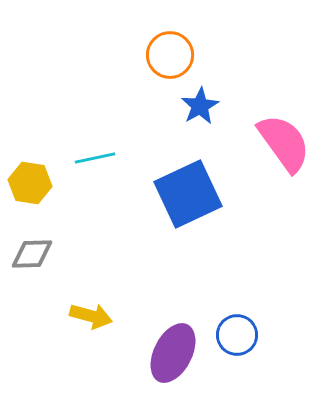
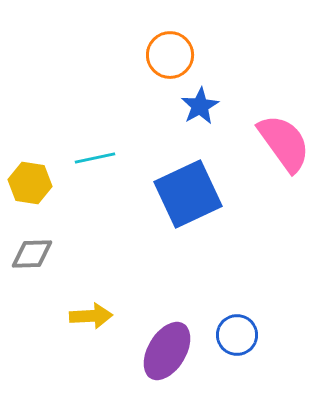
yellow arrow: rotated 18 degrees counterclockwise
purple ellipse: moved 6 px left, 2 px up; rotated 4 degrees clockwise
